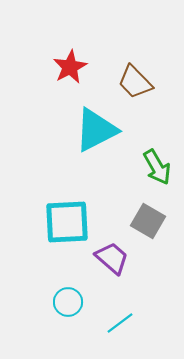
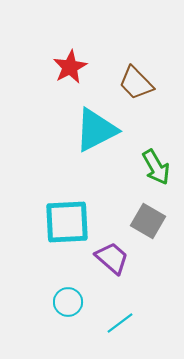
brown trapezoid: moved 1 px right, 1 px down
green arrow: moved 1 px left
